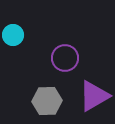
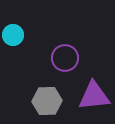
purple triangle: rotated 24 degrees clockwise
